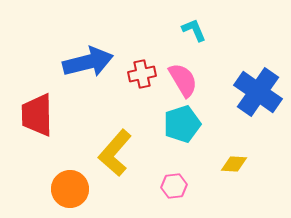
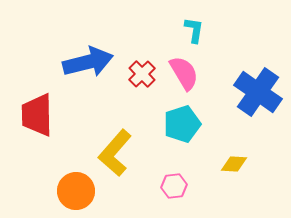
cyan L-shape: rotated 32 degrees clockwise
red cross: rotated 32 degrees counterclockwise
pink semicircle: moved 1 px right, 7 px up
orange circle: moved 6 px right, 2 px down
